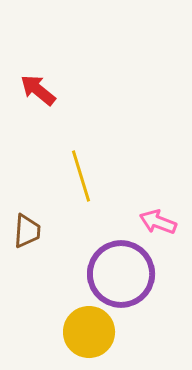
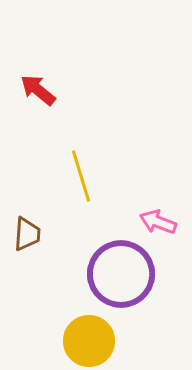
brown trapezoid: moved 3 px down
yellow circle: moved 9 px down
